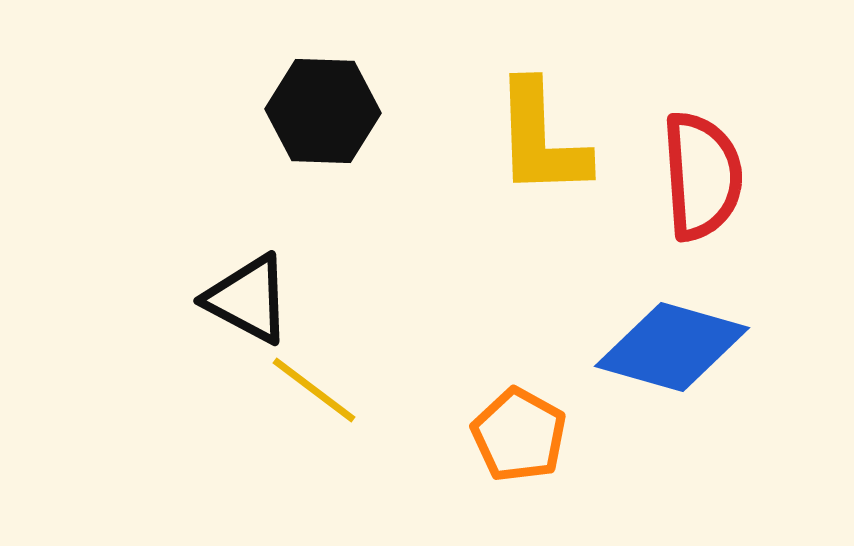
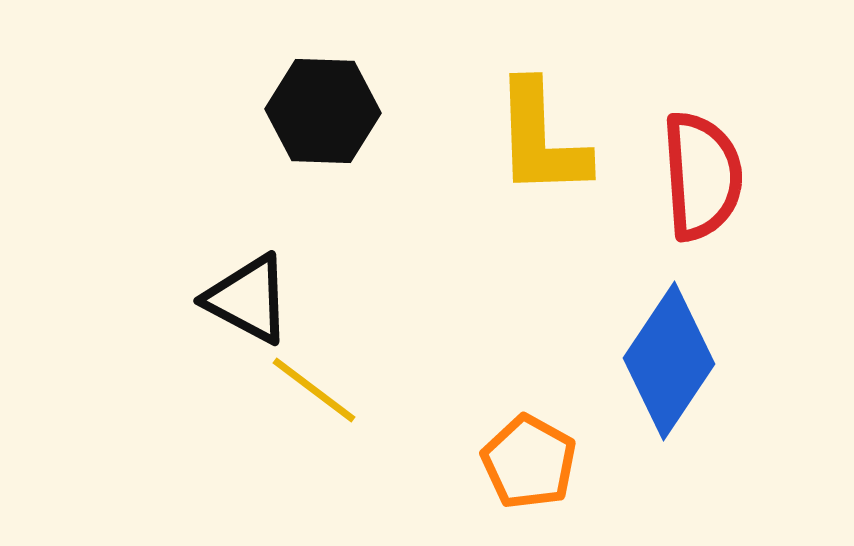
blue diamond: moved 3 px left, 14 px down; rotated 72 degrees counterclockwise
orange pentagon: moved 10 px right, 27 px down
